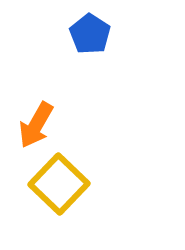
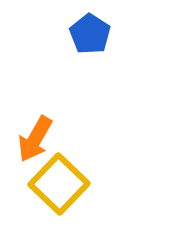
orange arrow: moved 1 px left, 14 px down
